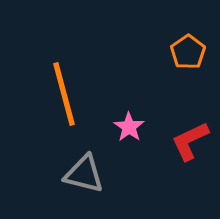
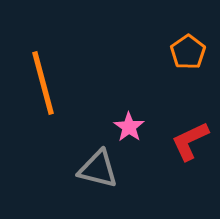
orange line: moved 21 px left, 11 px up
gray triangle: moved 14 px right, 5 px up
